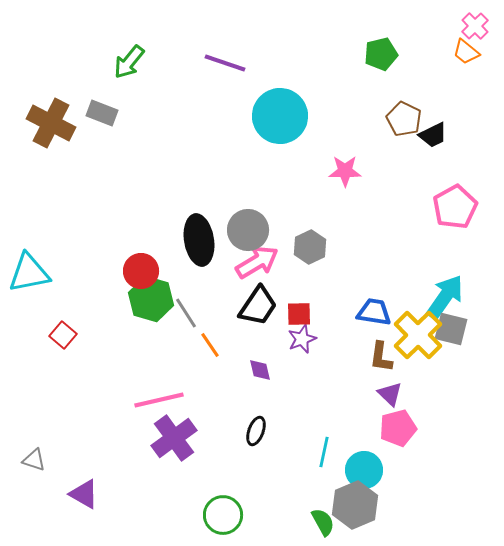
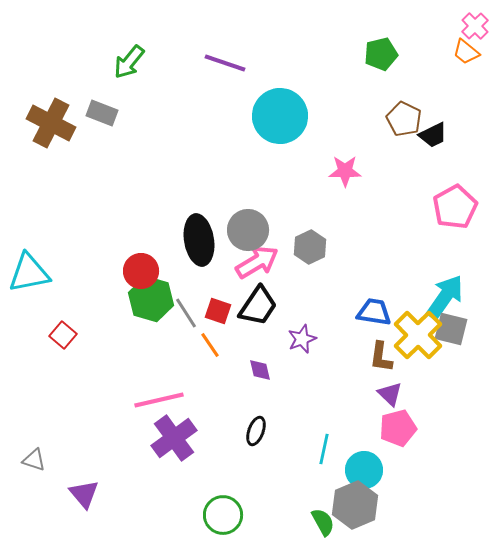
red square at (299, 314): moved 81 px left, 3 px up; rotated 20 degrees clockwise
cyan line at (324, 452): moved 3 px up
purple triangle at (84, 494): rotated 20 degrees clockwise
